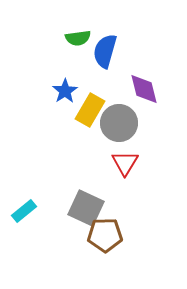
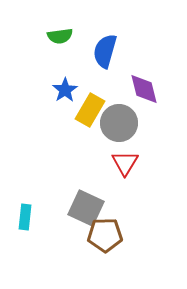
green semicircle: moved 18 px left, 2 px up
blue star: moved 1 px up
cyan rectangle: moved 1 px right, 6 px down; rotated 45 degrees counterclockwise
